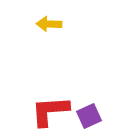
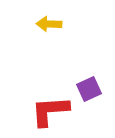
purple square: moved 27 px up
